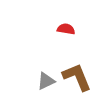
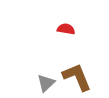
gray triangle: moved 2 px down; rotated 18 degrees counterclockwise
